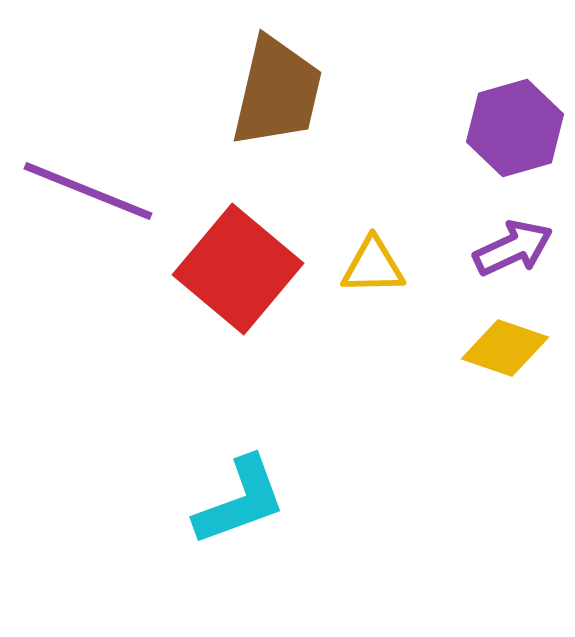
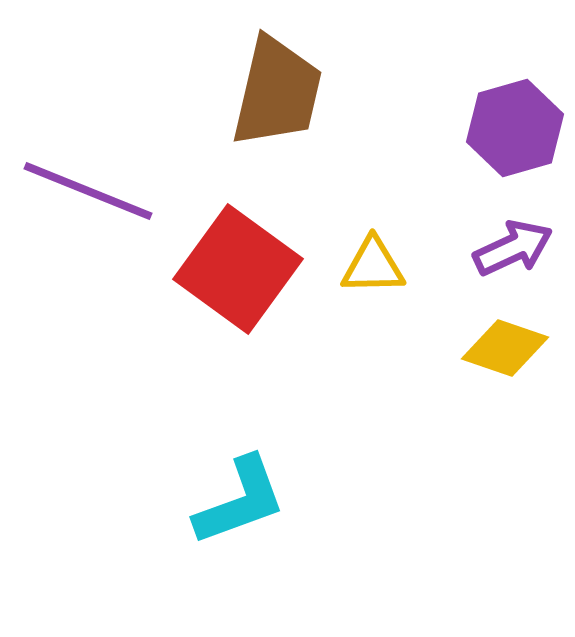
red square: rotated 4 degrees counterclockwise
